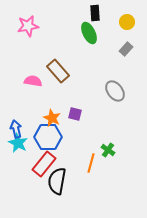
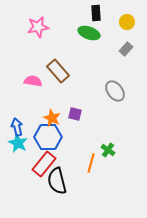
black rectangle: moved 1 px right
pink star: moved 10 px right, 1 px down
green ellipse: rotated 45 degrees counterclockwise
blue arrow: moved 1 px right, 2 px up
black semicircle: rotated 24 degrees counterclockwise
